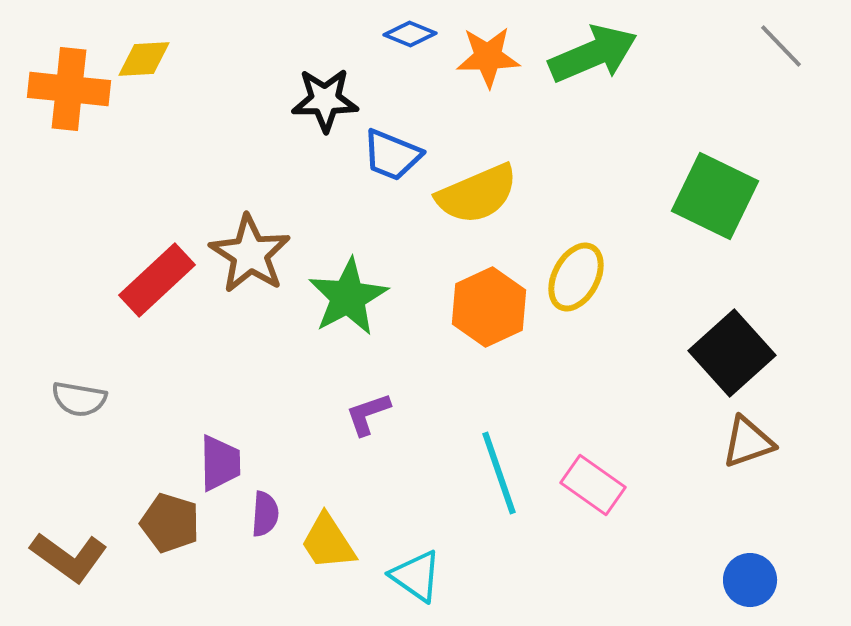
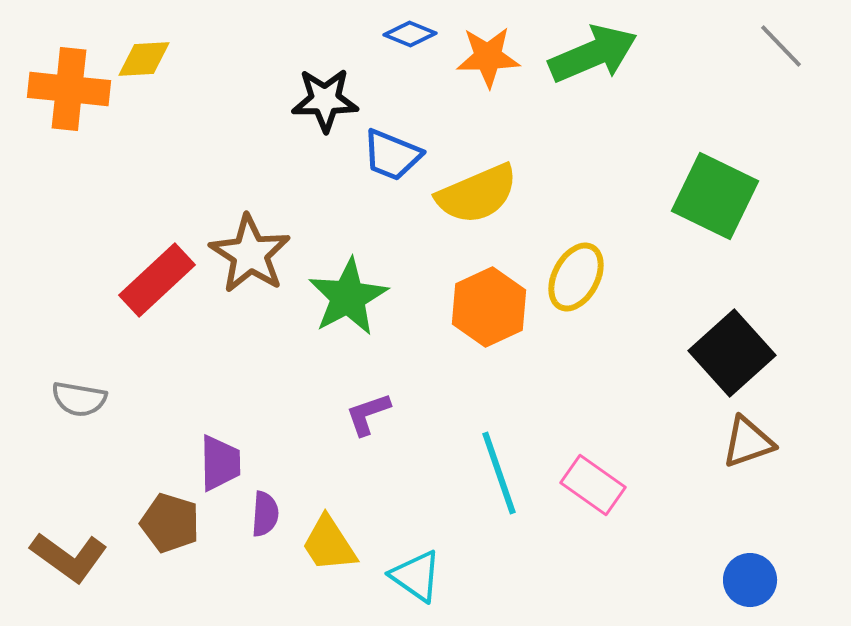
yellow trapezoid: moved 1 px right, 2 px down
